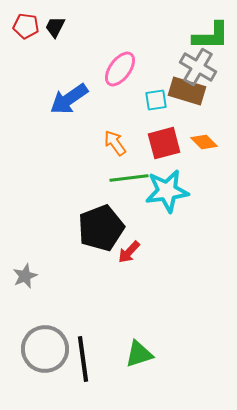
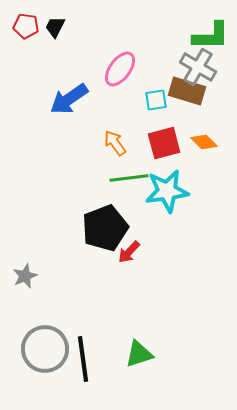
black pentagon: moved 4 px right
